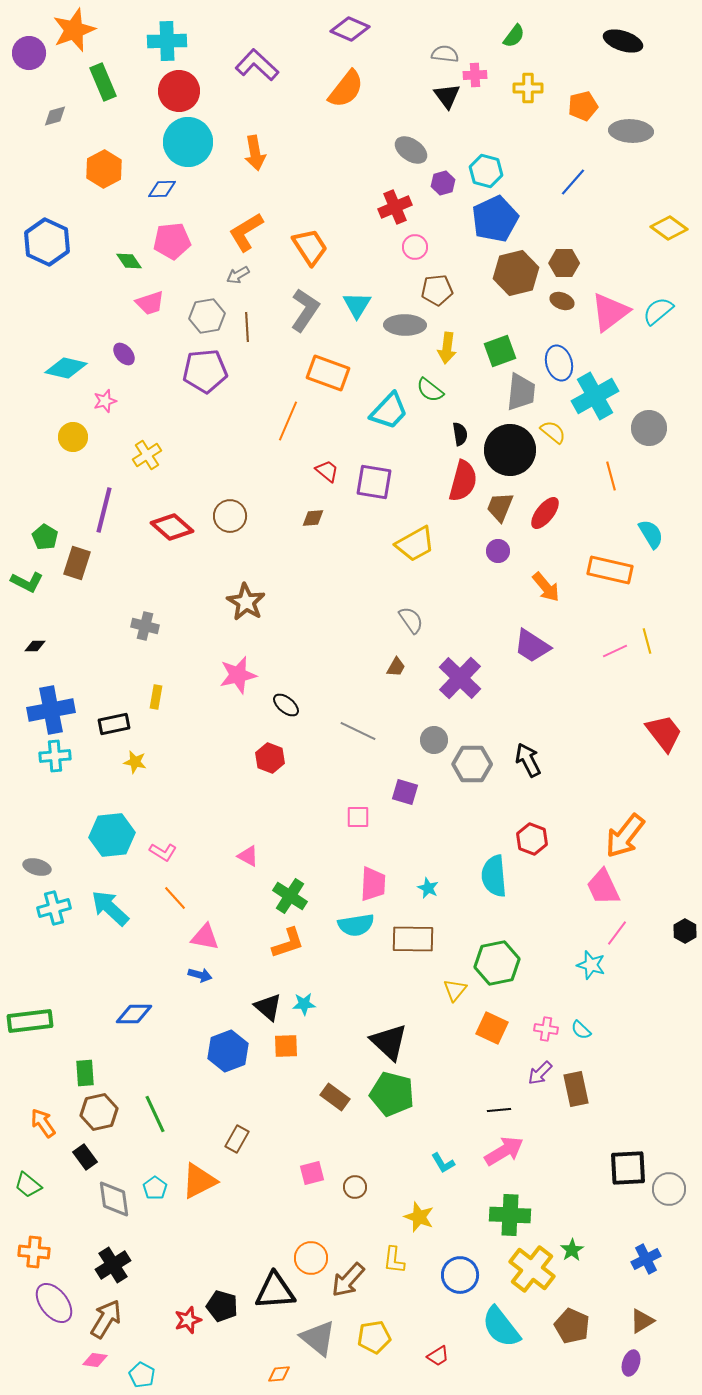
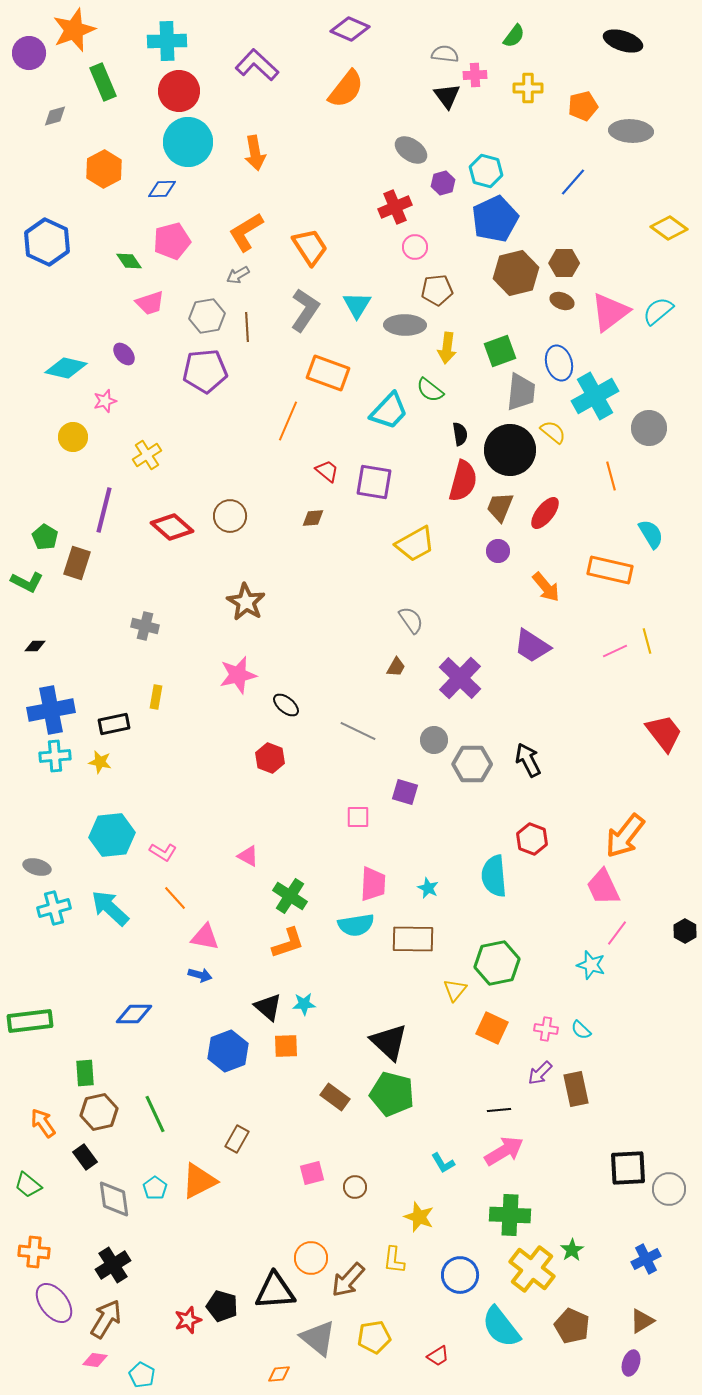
pink pentagon at (172, 241): rotated 9 degrees counterclockwise
yellow star at (135, 762): moved 35 px left
